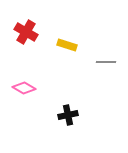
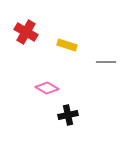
pink diamond: moved 23 px right
